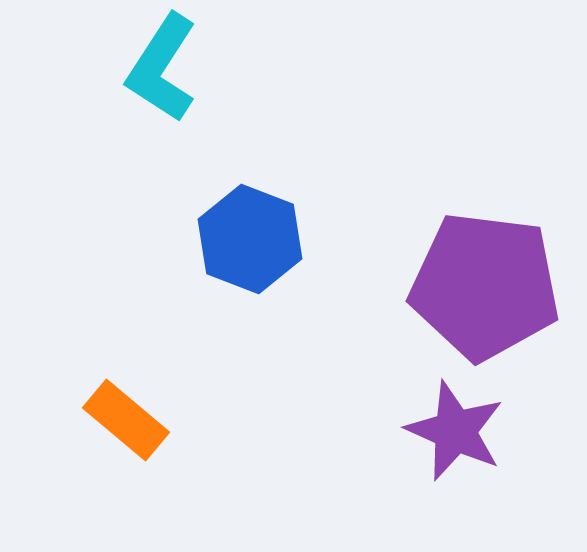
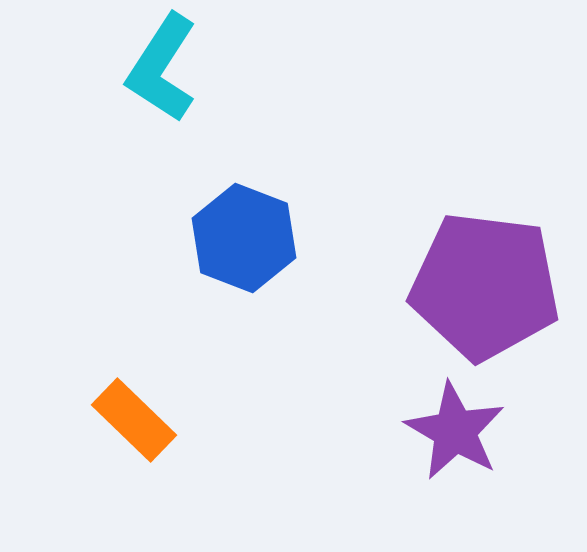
blue hexagon: moved 6 px left, 1 px up
orange rectangle: moved 8 px right; rotated 4 degrees clockwise
purple star: rotated 6 degrees clockwise
